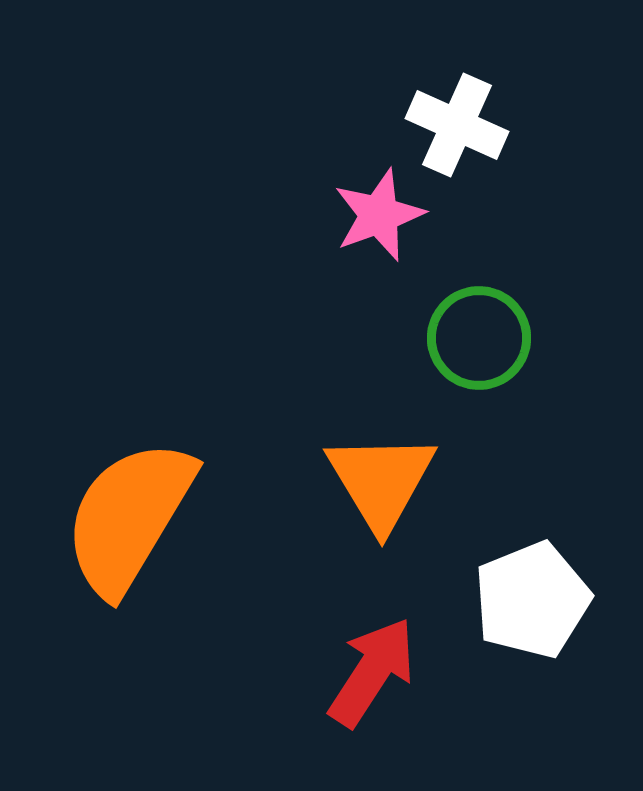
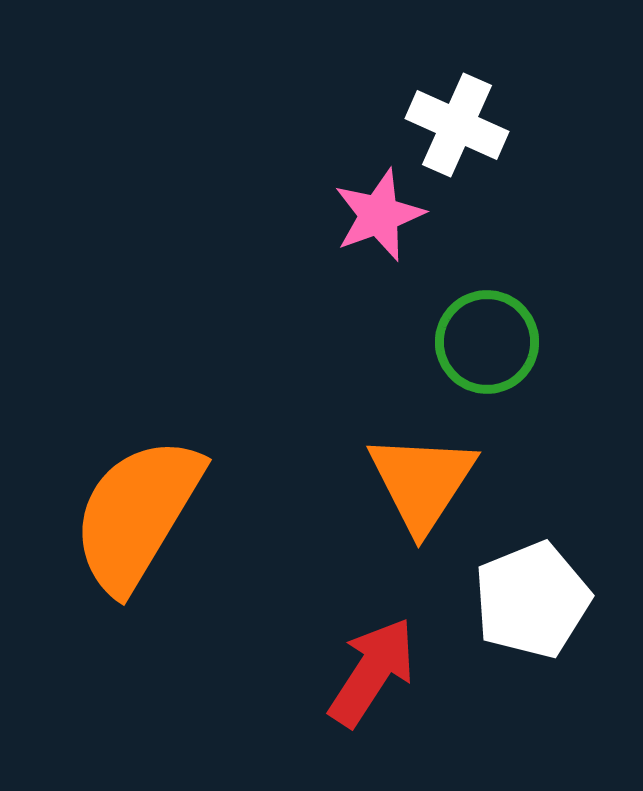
green circle: moved 8 px right, 4 px down
orange triangle: moved 41 px right, 1 px down; rotated 4 degrees clockwise
orange semicircle: moved 8 px right, 3 px up
